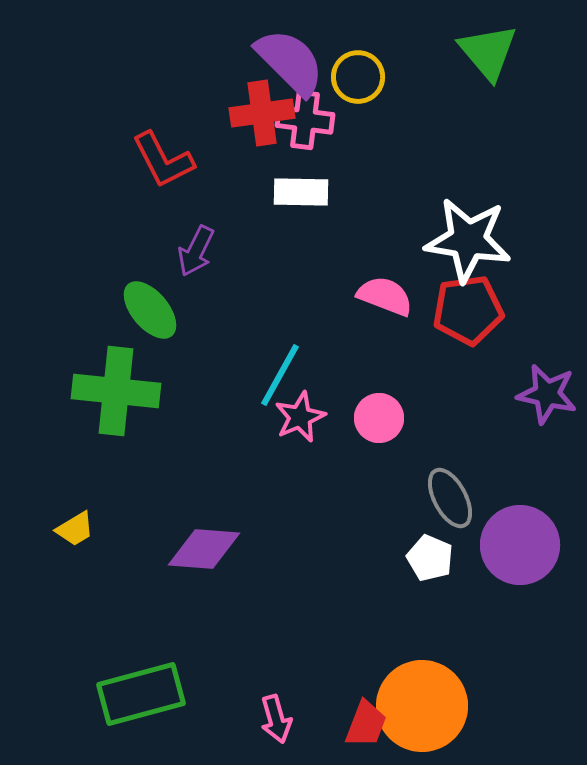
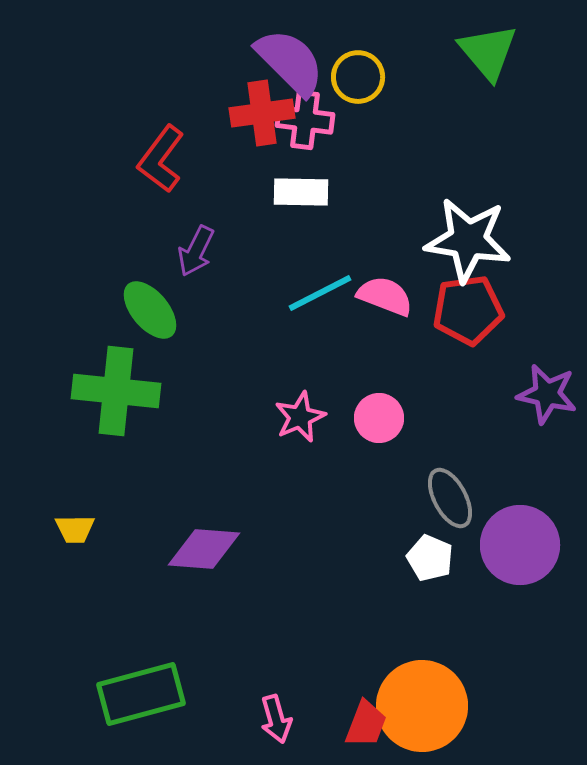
red L-shape: moved 2 px left, 1 px up; rotated 64 degrees clockwise
cyan line: moved 40 px right, 82 px up; rotated 34 degrees clockwise
yellow trapezoid: rotated 30 degrees clockwise
